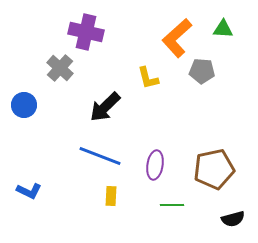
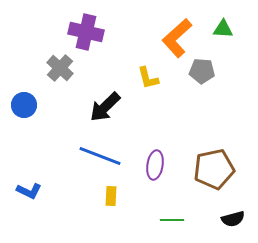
green line: moved 15 px down
